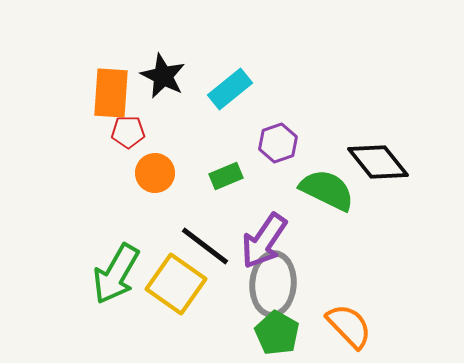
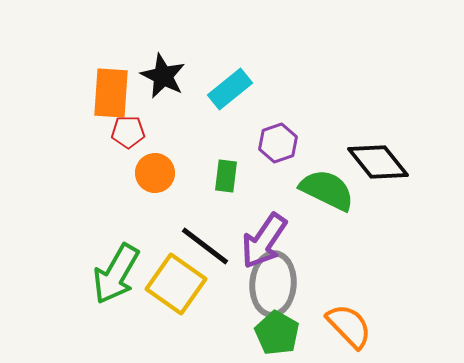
green rectangle: rotated 60 degrees counterclockwise
